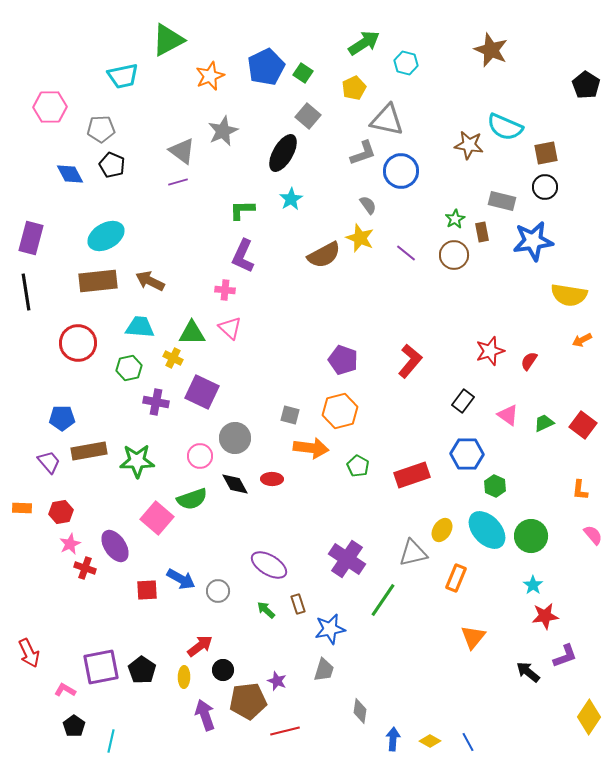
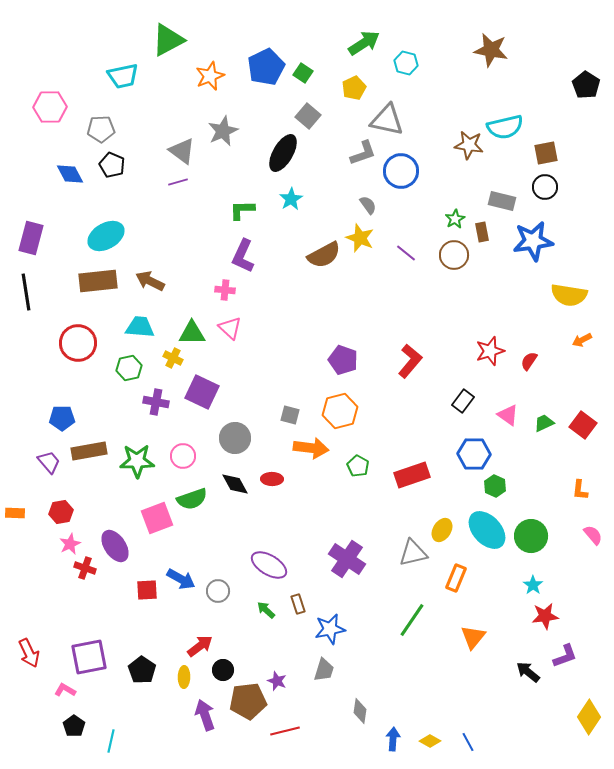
brown star at (491, 50): rotated 12 degrees counterclockwise
cyan semicircle at (505, 127): rotated 36 degrees counterclockwise
blue hexagon at (467, 454): moved 7 px right
pink circle at (200, 456): moved 17 px left
orange rectangle at (22, 508): moved 7 px left, 5 px down
pink square at (157, 518): rotated 28 degrees clockwise
green line at (383, 600): moved 29 px right, 20 px down
purple square at (101, 667): moved 12 px left, 10 px up
